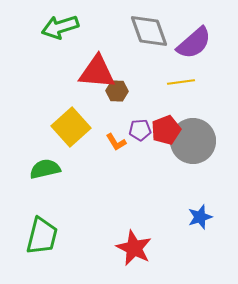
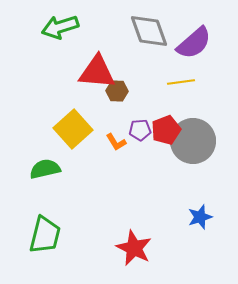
yellow square: moved 2 px right, 2 px down
green trapezoid: moved 3 px right, 1 px up
